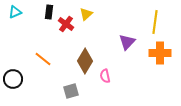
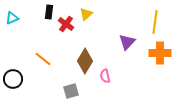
cyan triangle: moved 3 px left, 6 px down
